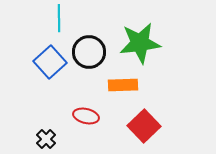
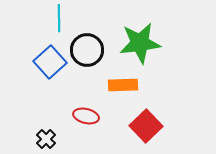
black circle: moved 2 px left, 2 px up
red square: moved 2 px right
